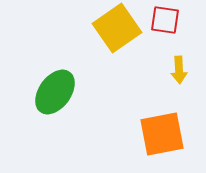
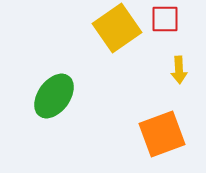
red square: moved 1 px up; rotated 8 degrees counterclockwise
green ellipse: moved 1 px left, 4 px down
orange square: rotated 9 degrees counterclockwise
